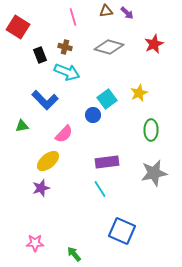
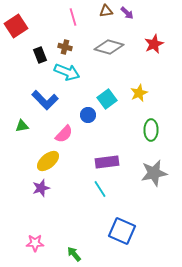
red square: moved 2 px left, 1 px up; rotated 25 degrees clockwise
blue circle: moved 5 px left
